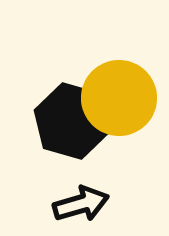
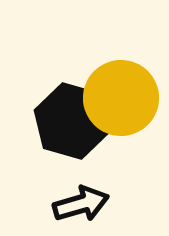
yellow circle: moved 2 px right
